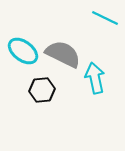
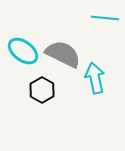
cyan line: rotated 20 degrees counterclockwise
black hexagon: rotated 25 degrees counterclockwise
